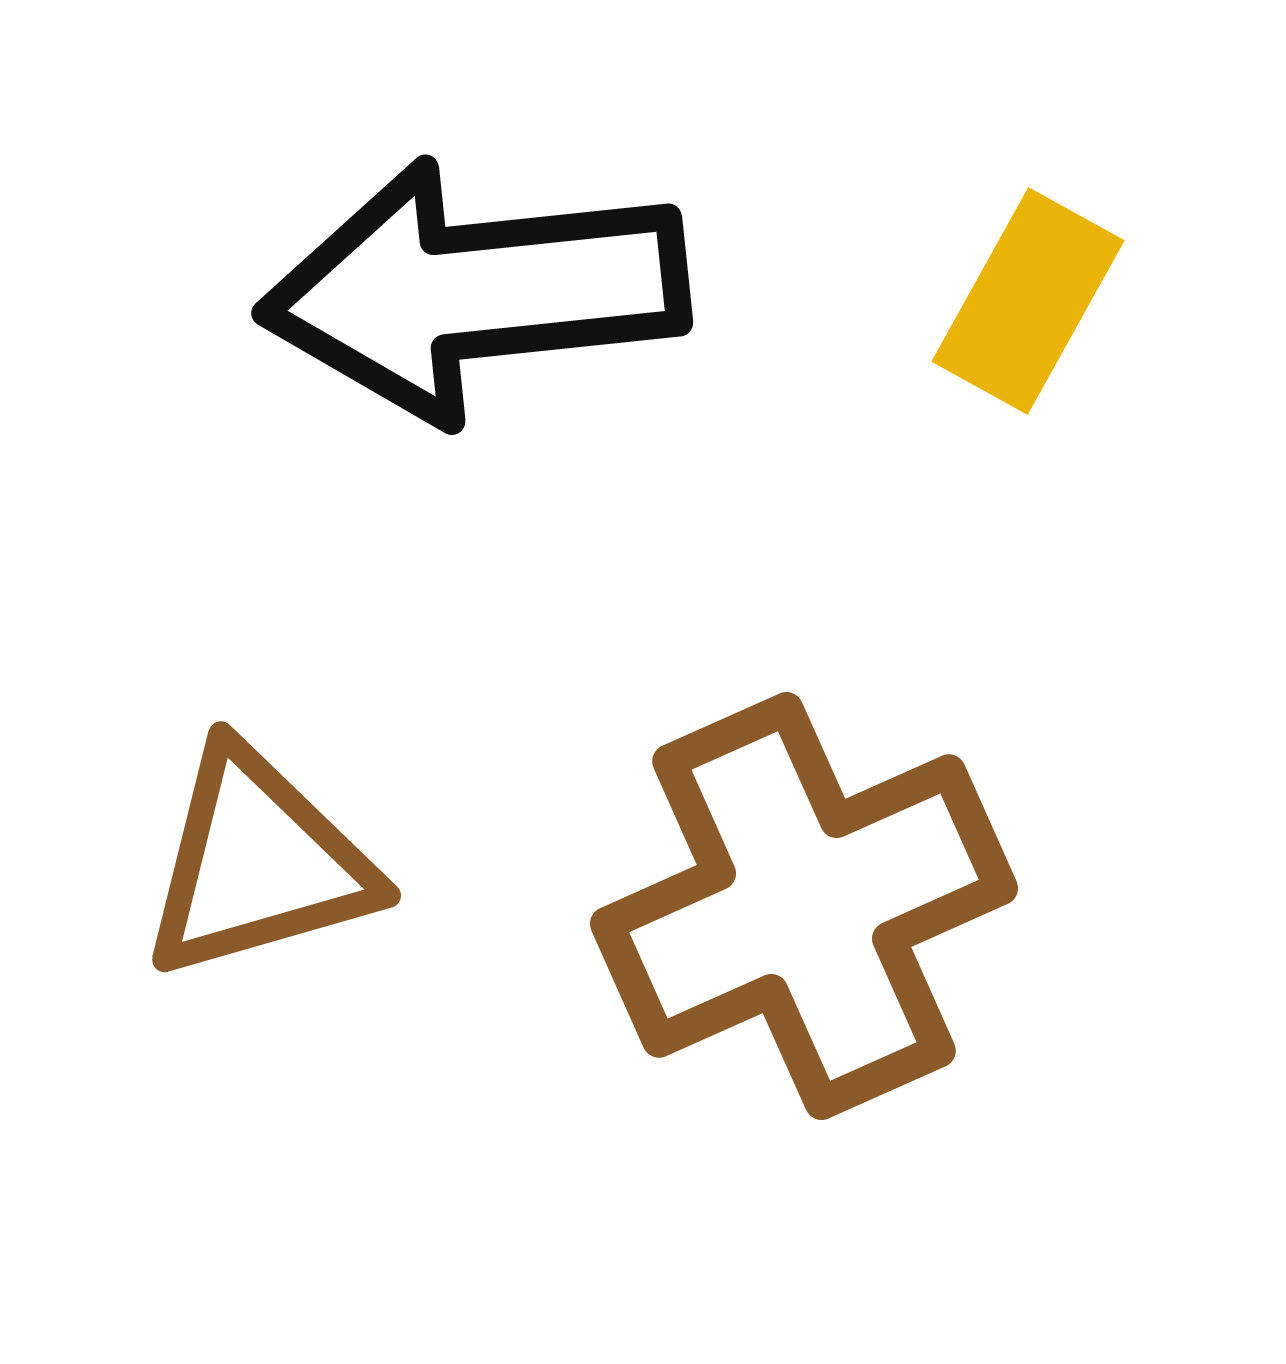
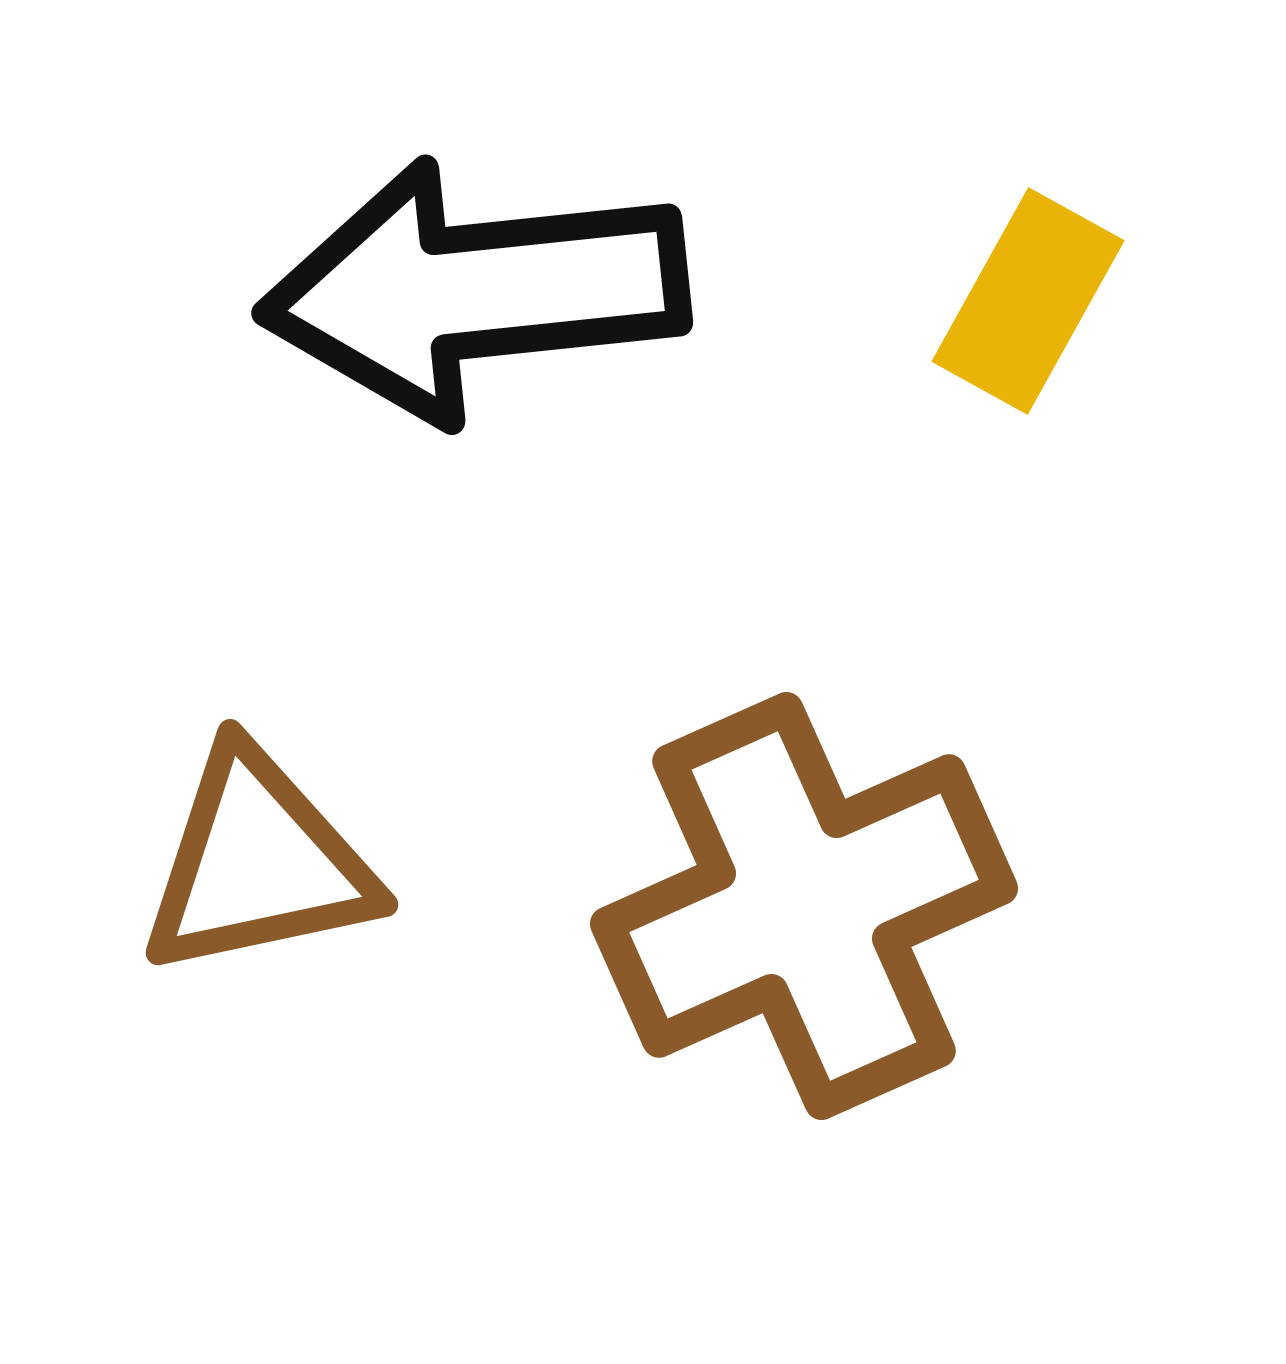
brown triangle: rotated 4 degrees clockwise
